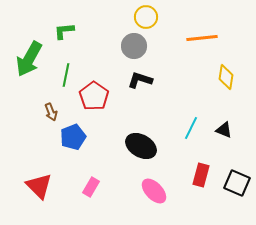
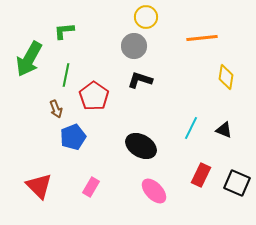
brown arrow: moved 5 px right, 3 px up
red rectangle: rotated 10 degrees clockwise
